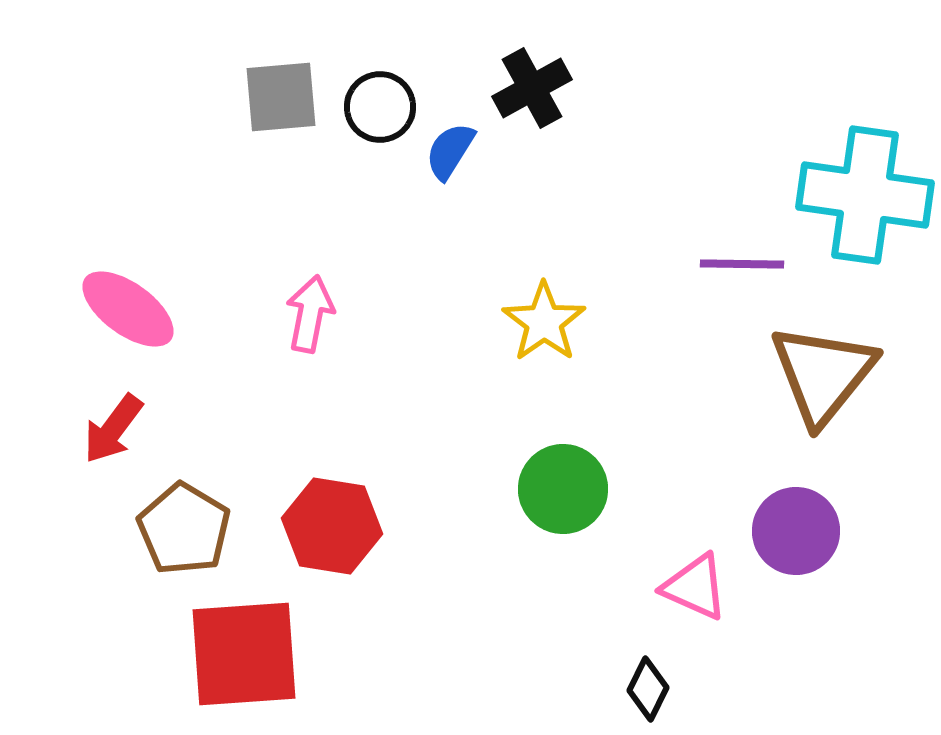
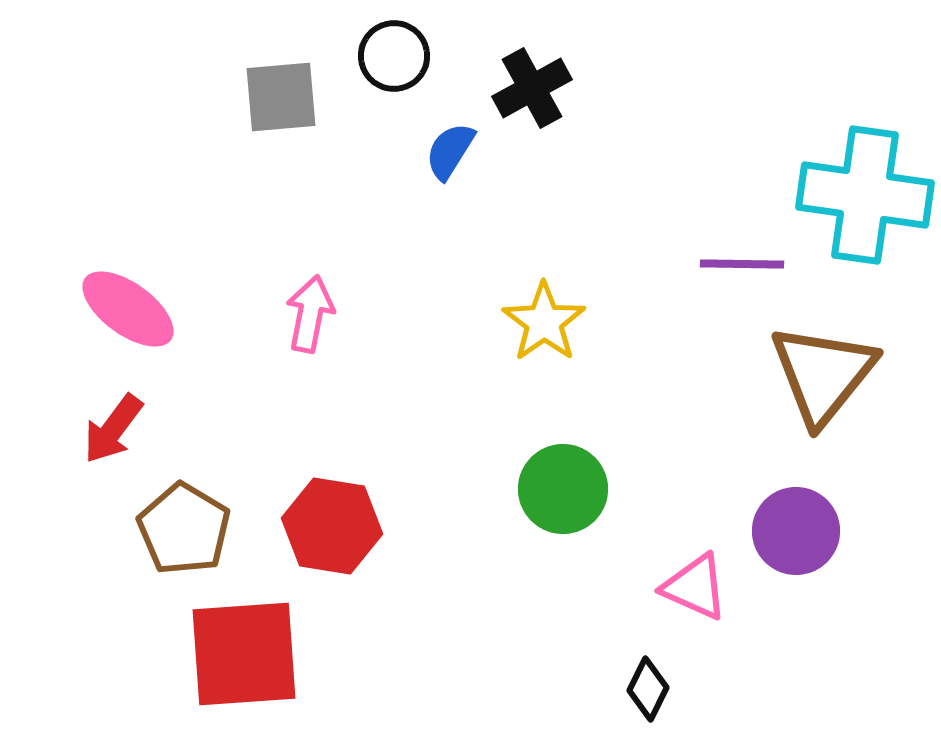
black circle: moved 14 px right, 51 px up
